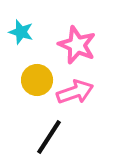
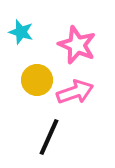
black line: rotated 9 degrees counterclockwise
